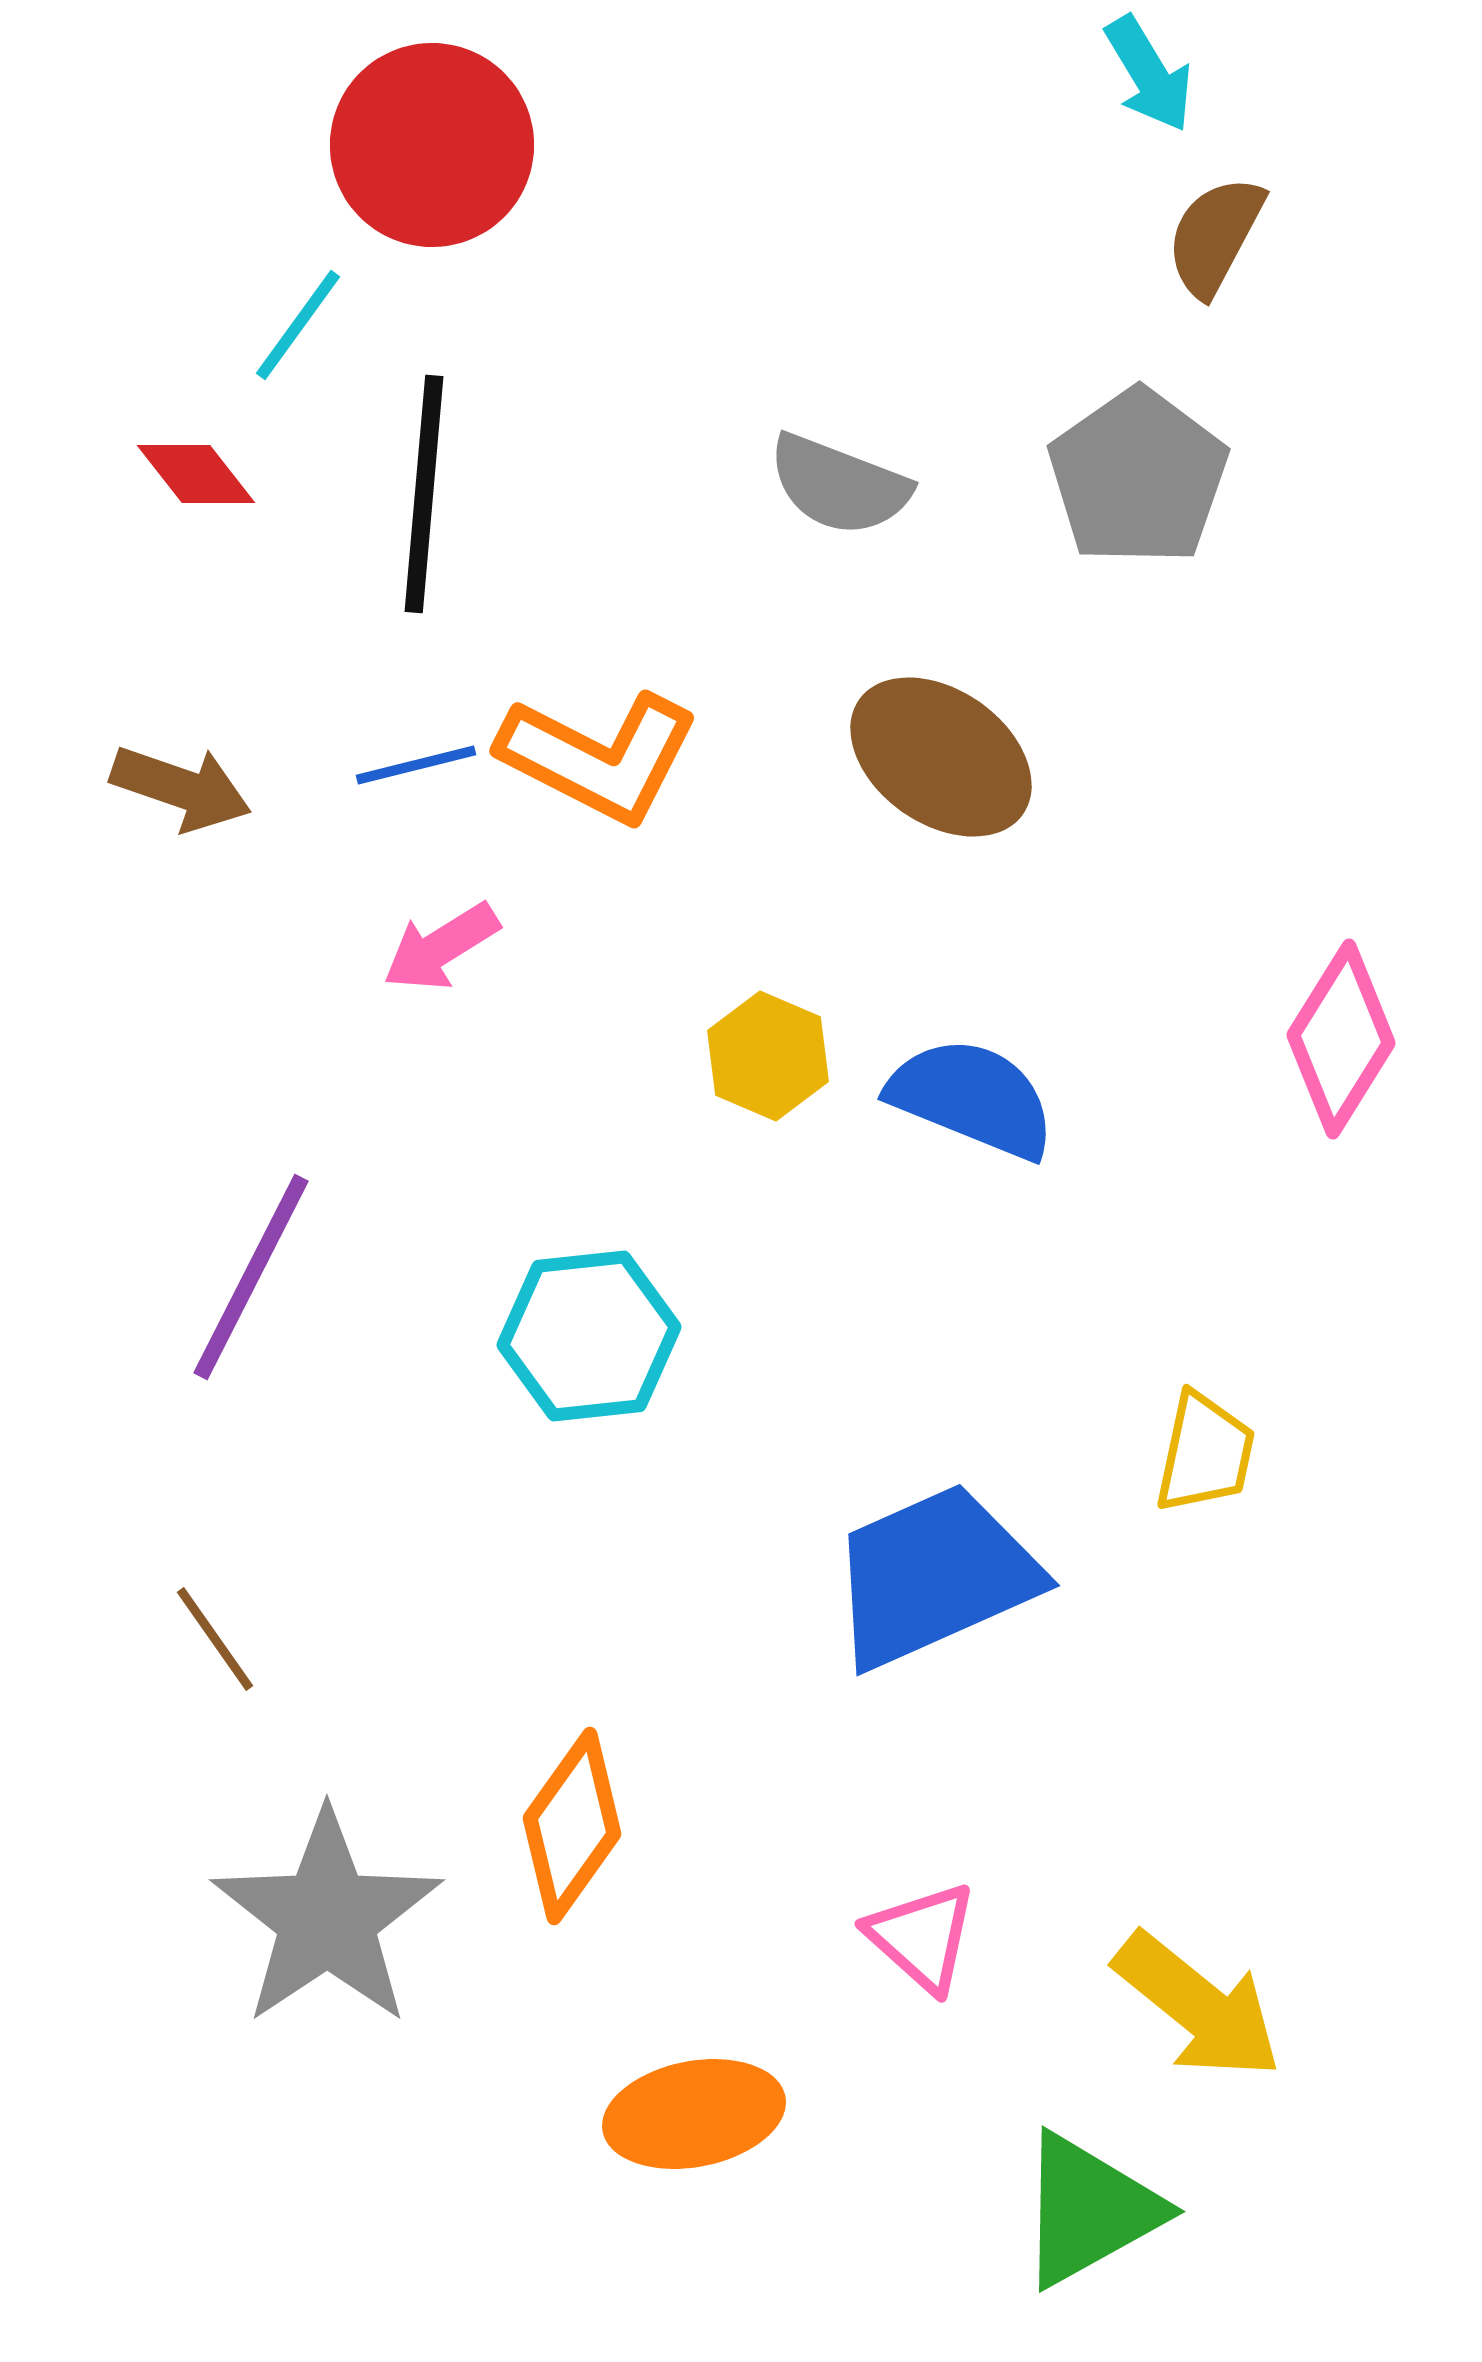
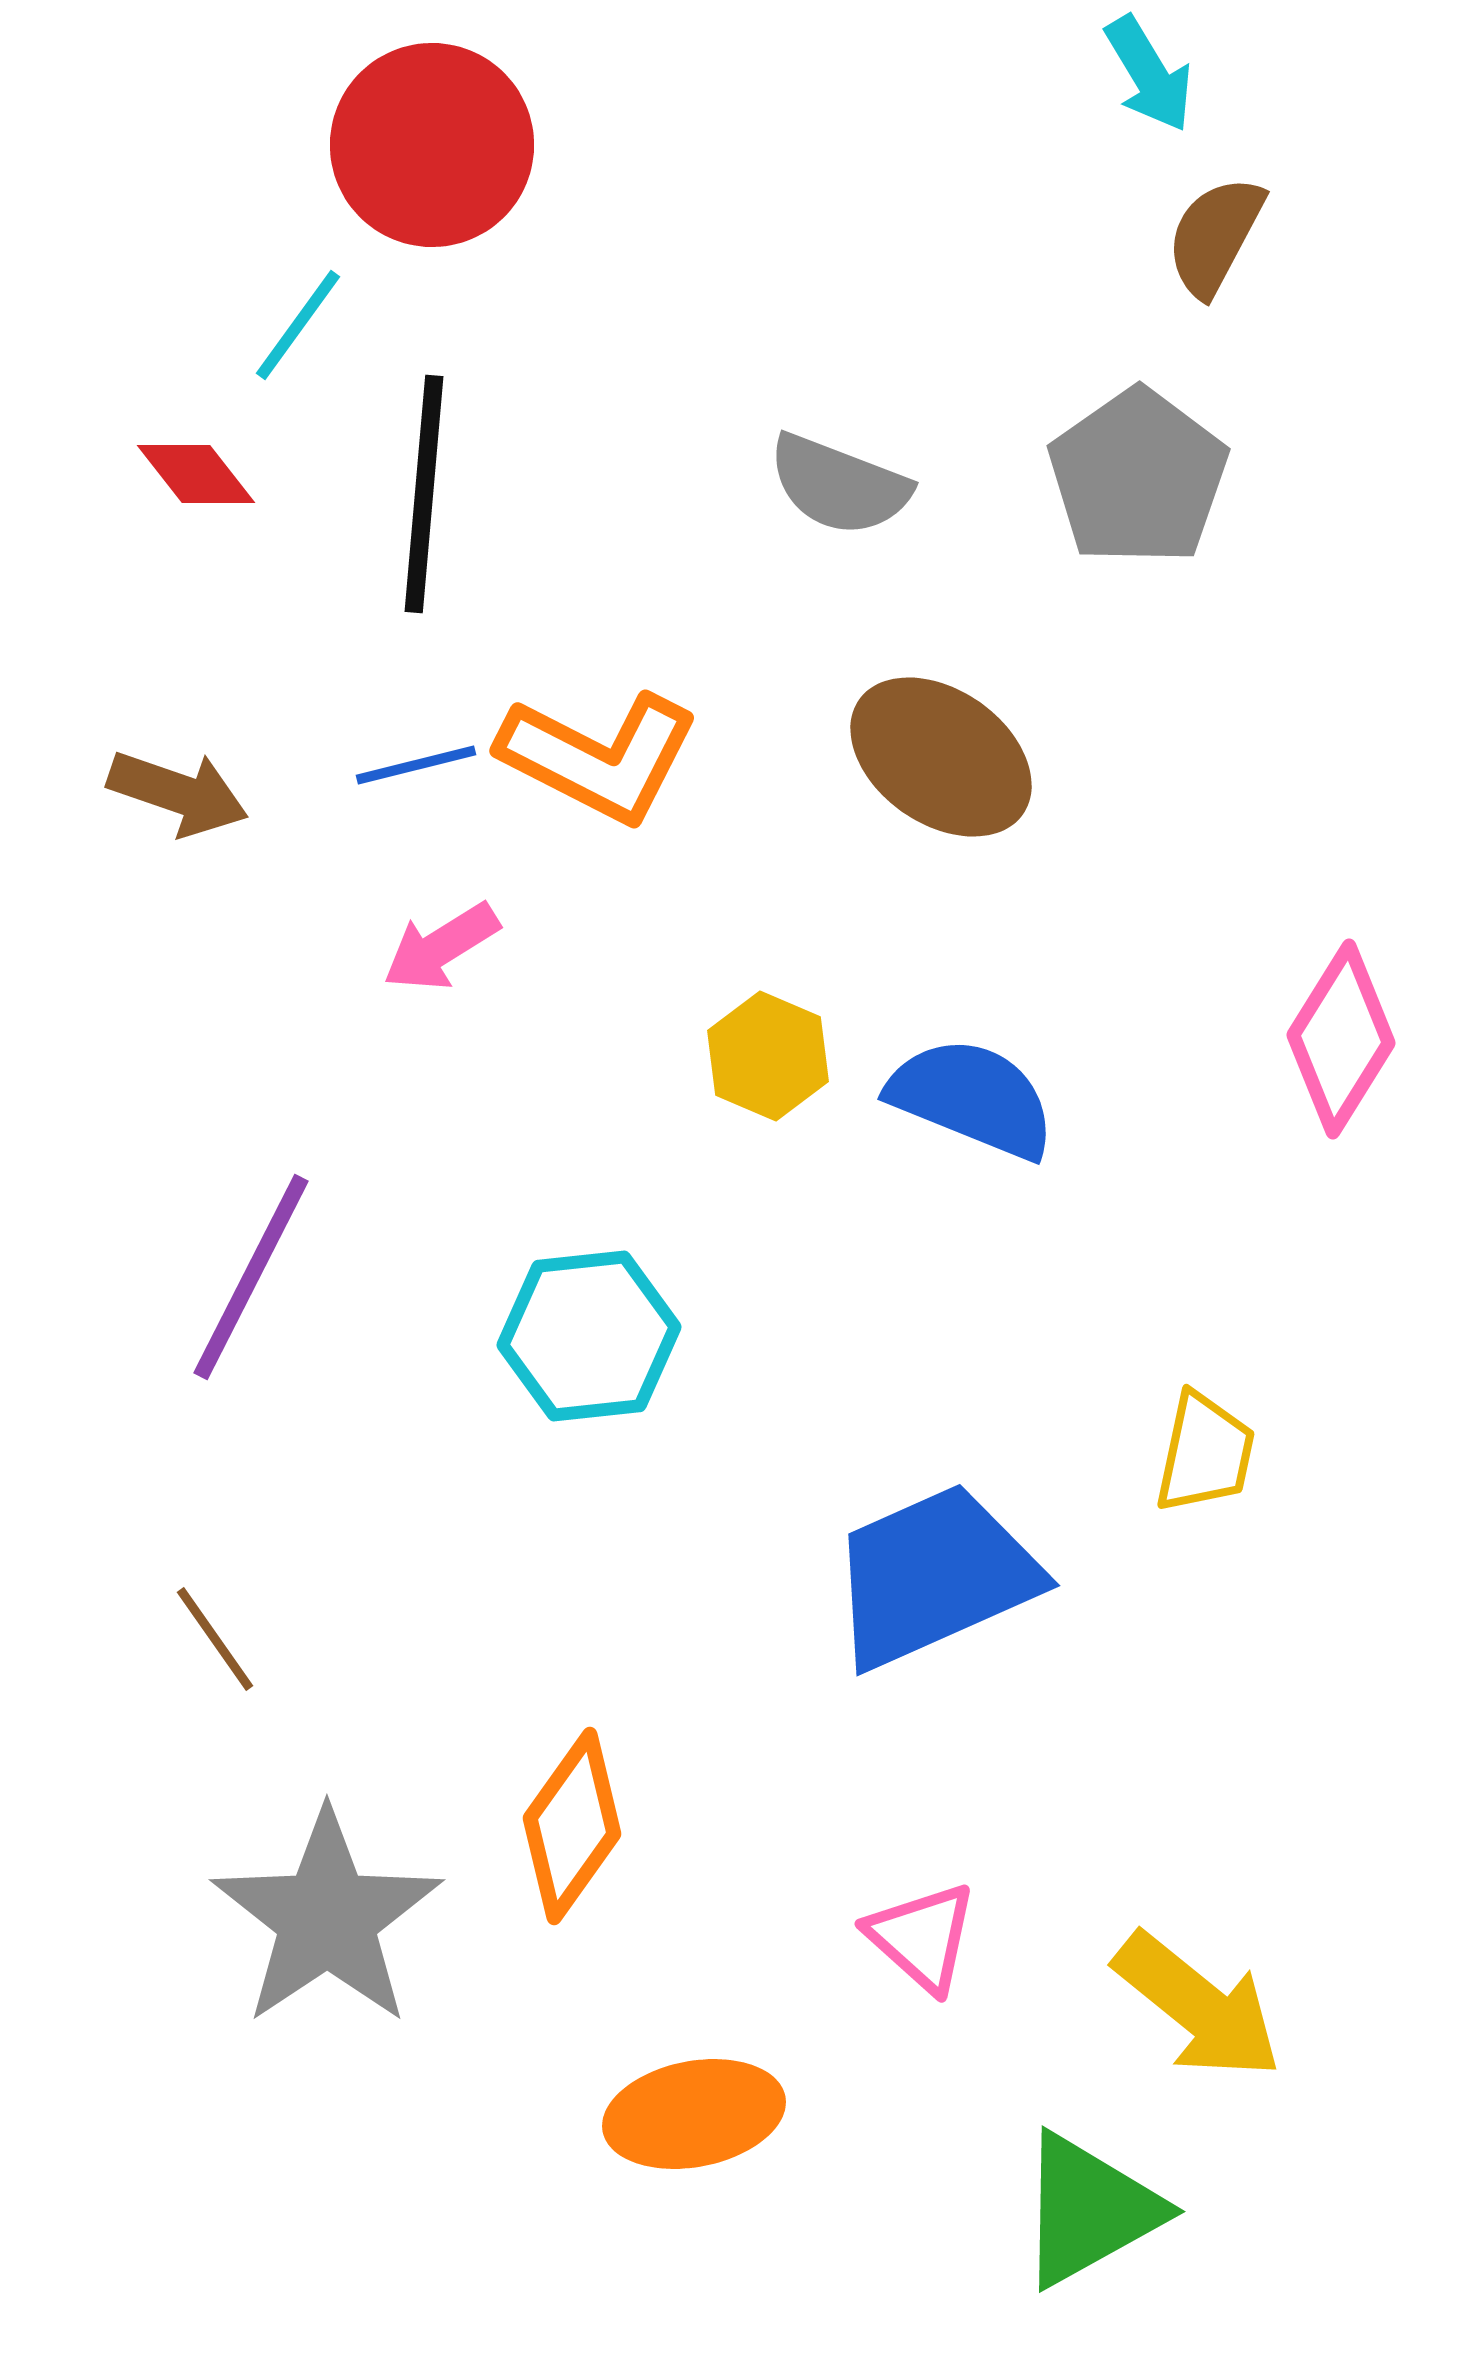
brown arrow: moved 3 px left, 5 px down
